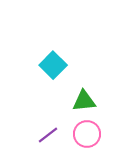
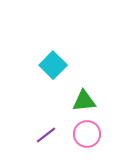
purple line: moved 2 px left
